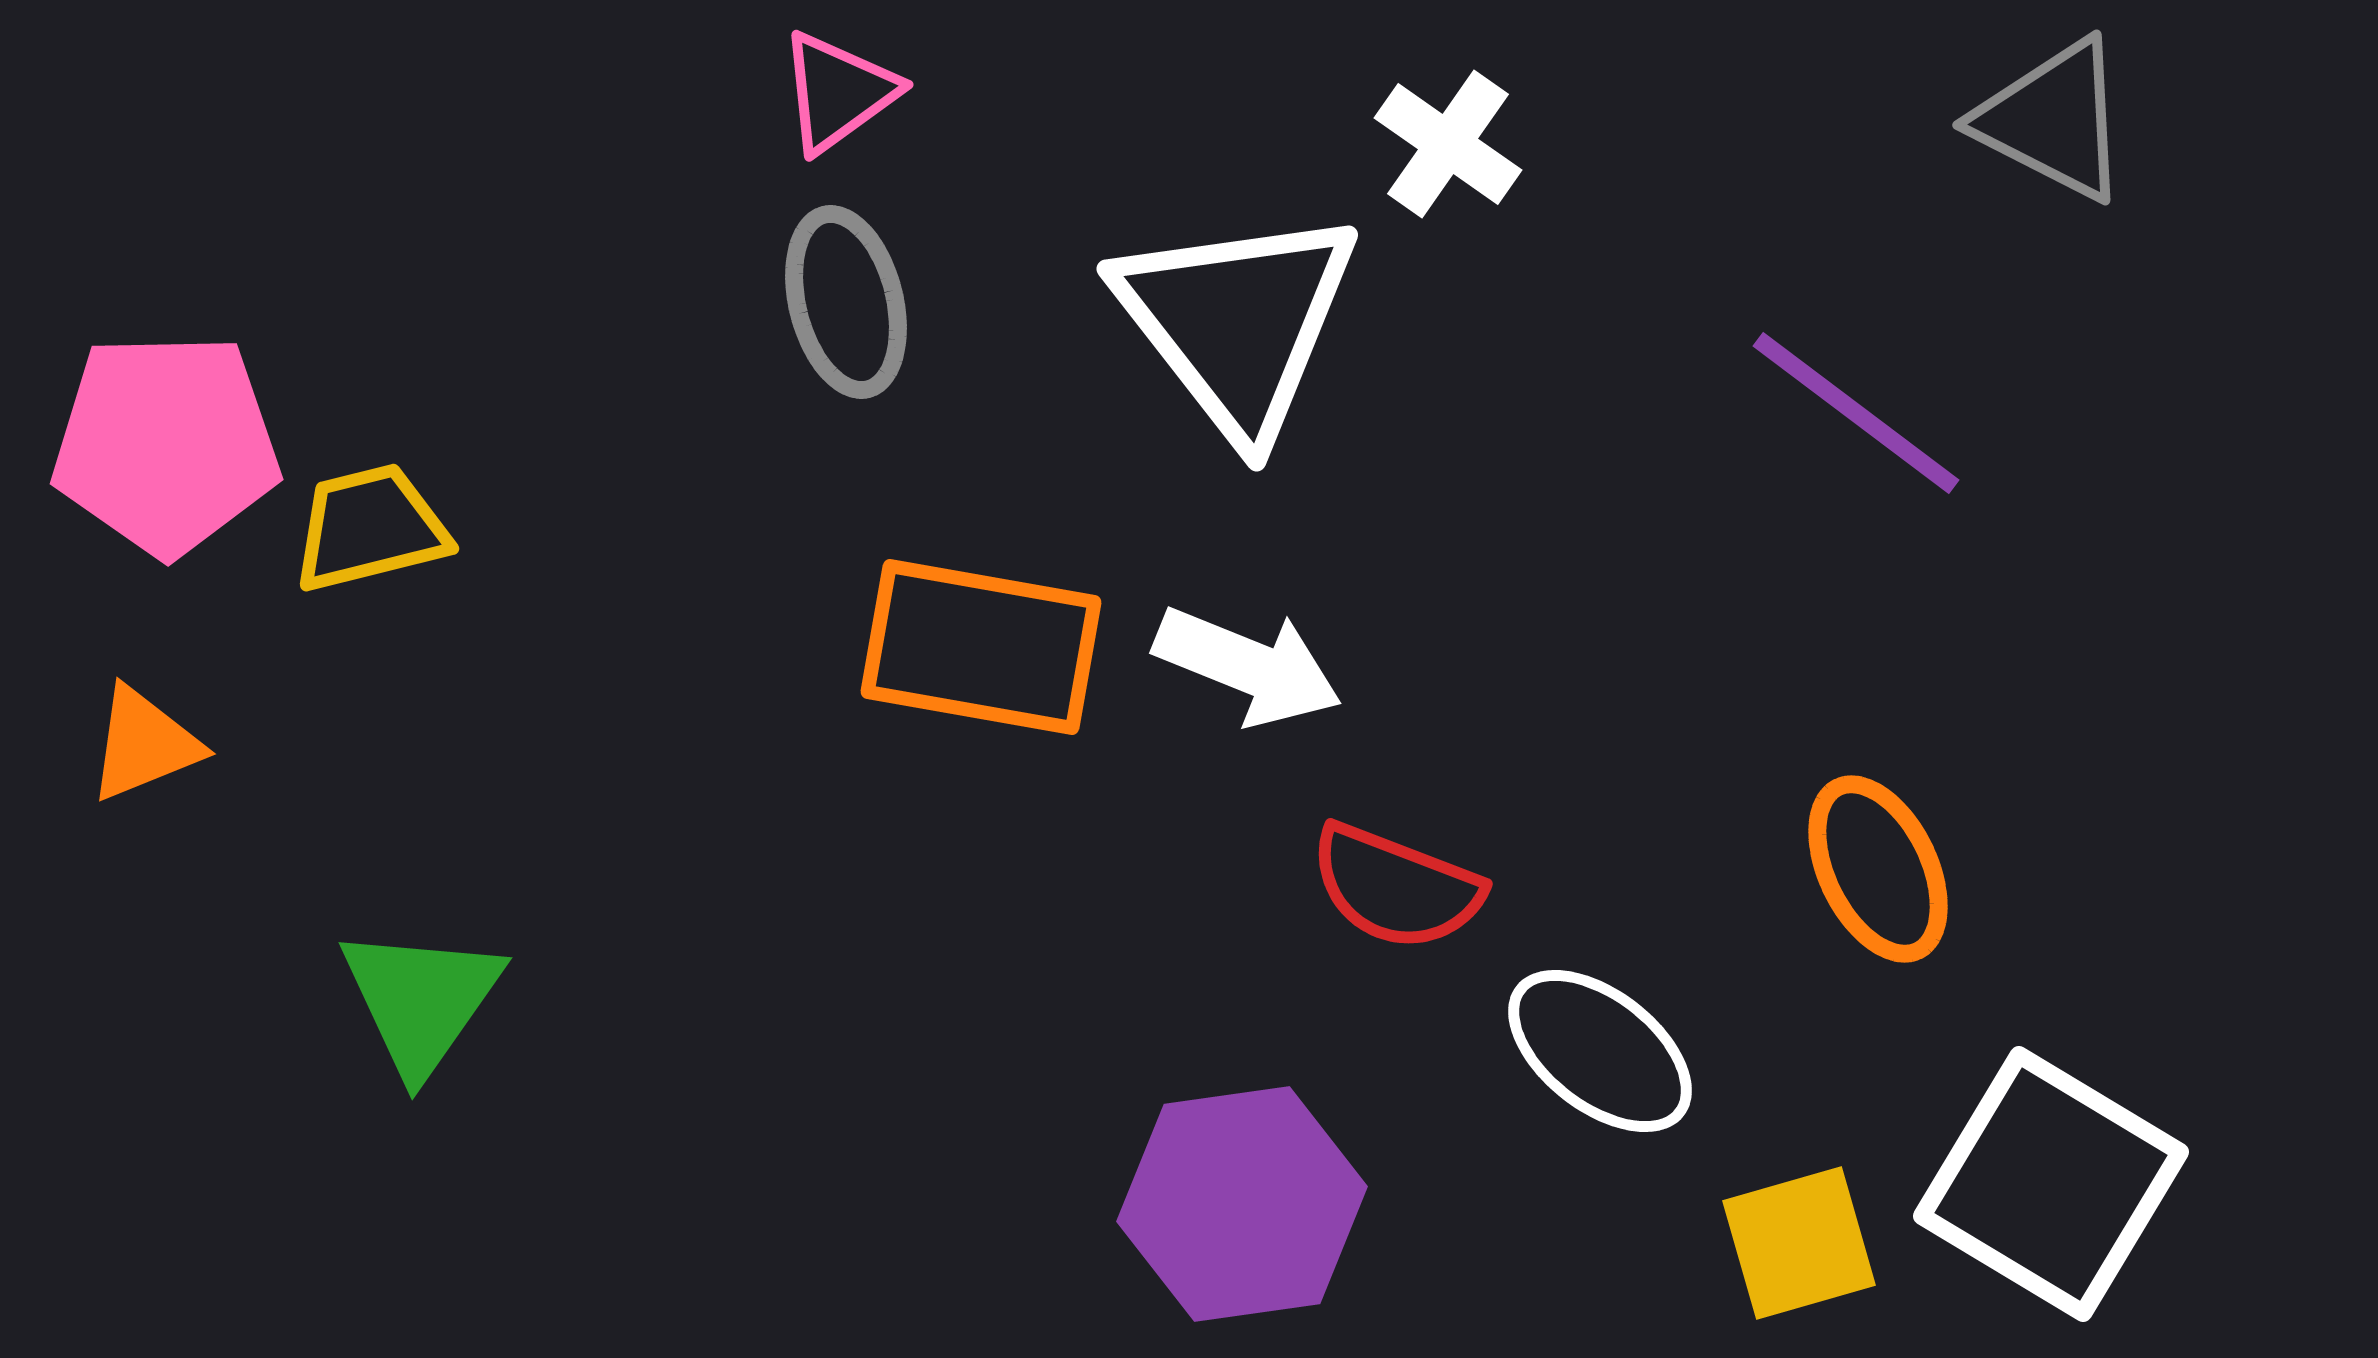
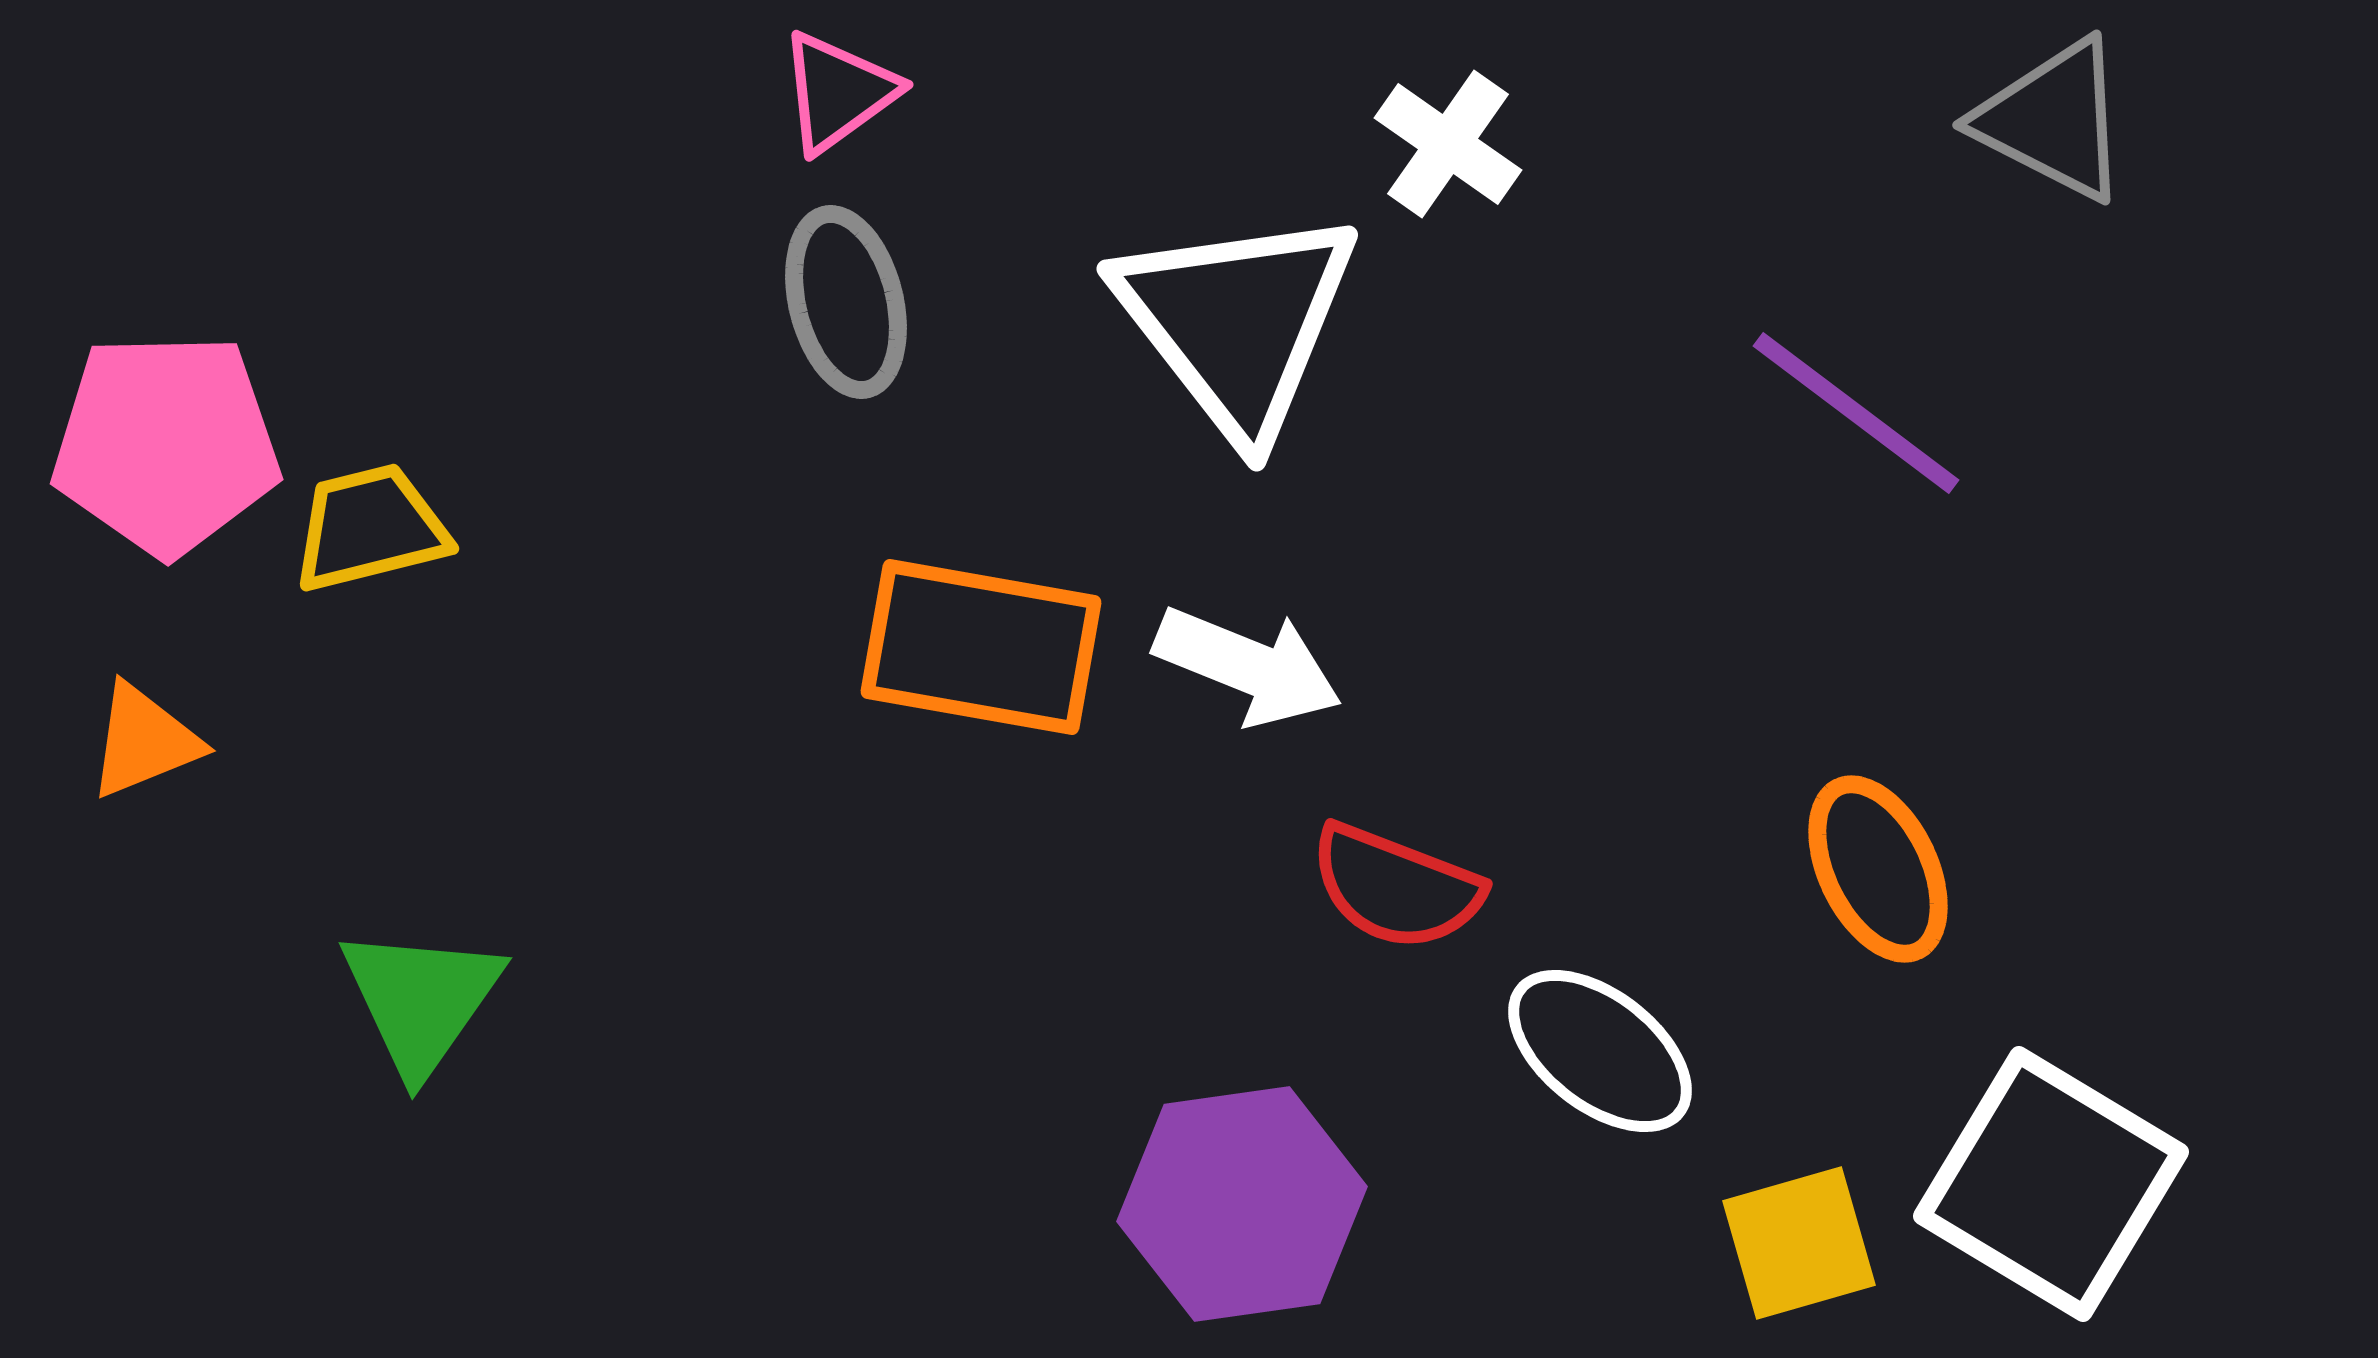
orange triangle: moved 3 px up
